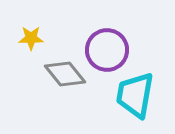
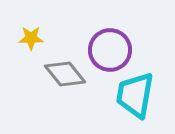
purple circle: moved 3 px right
